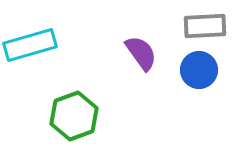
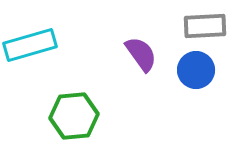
purple semicircle: moved 1 px down
blue circle: moved 3 px left
green hexagon: rotated 15 degrees clockwise
